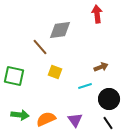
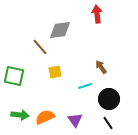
brown arrow: rotated 104 degrees counterclockwise
yellow square: rotated 32 degrees counterclockwise
orange semicircle: moved 1 px left, 2 px up
